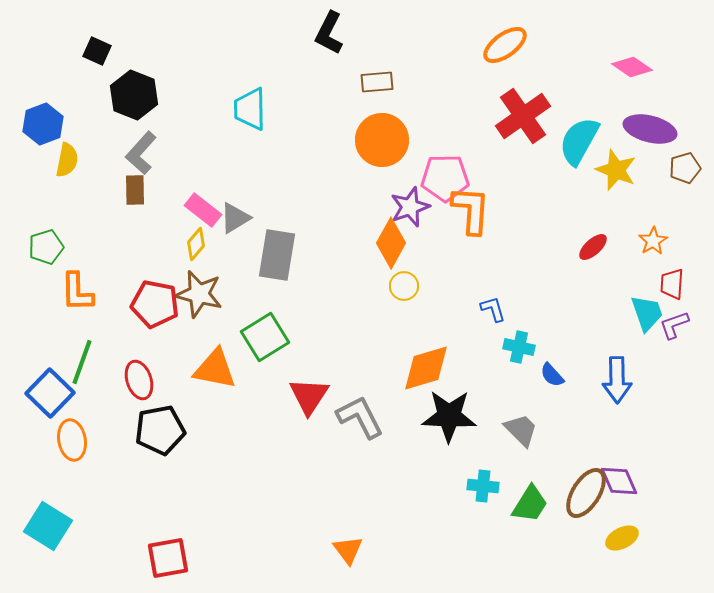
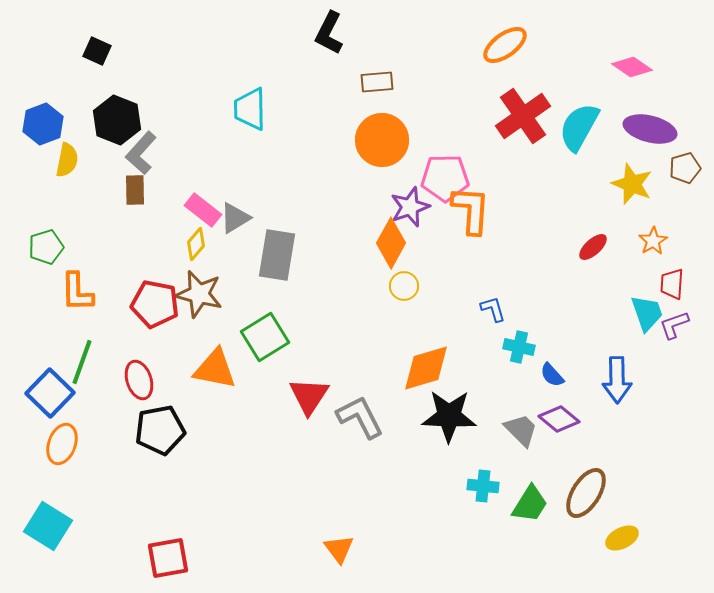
black hexagon at (134, 95): moved 17 px left, 25 px down
cyan semicircle at (579, 141): moved 14 px up
yellow star at (616, 170): moved 16 px right, 14 px down
orange ellipse at (72, 440): moved 10 px left, 4 px down; rotated 30 degrees clockwise
purple diamond at (619, 481): moved 60 px left, 62 px up; rotated 27 degrees counterclockwise
orange triangle at (348, 550): moved 9 px left, 1 px up
